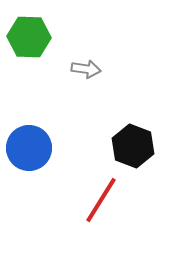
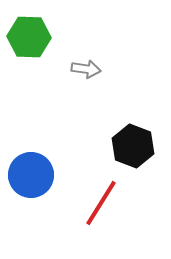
blue circle: moved 2 px right, 27 px down
red line: moved 3 px down
